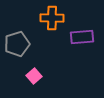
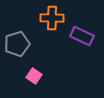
purple rectangle: moved 1 px up; rotated 30 degrees clockwise
pink square: rotated 14 degrees counterclockwise
